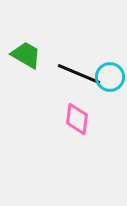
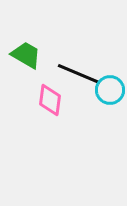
cyan circle: moved 13 px down
pink diamond: moved 27 px left, 19 px up
